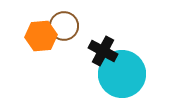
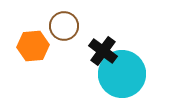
orange hexagon: moved 8 px left, 10 px down
black cross: rotated 8 degrees clockwise
